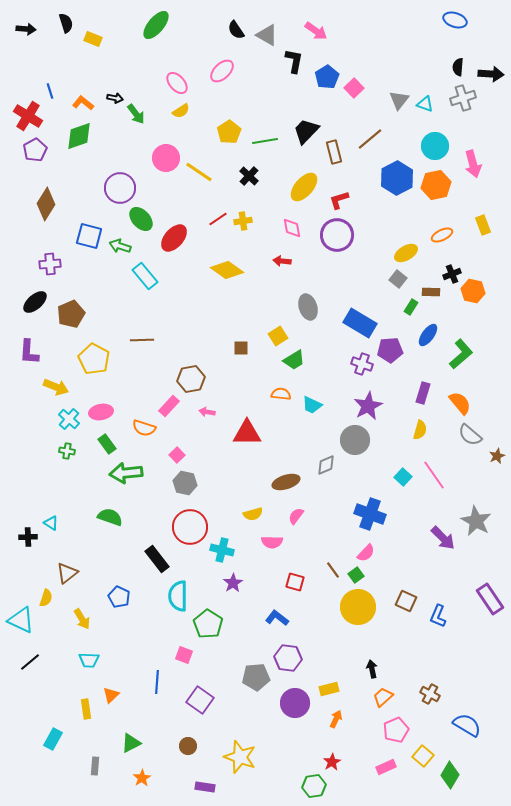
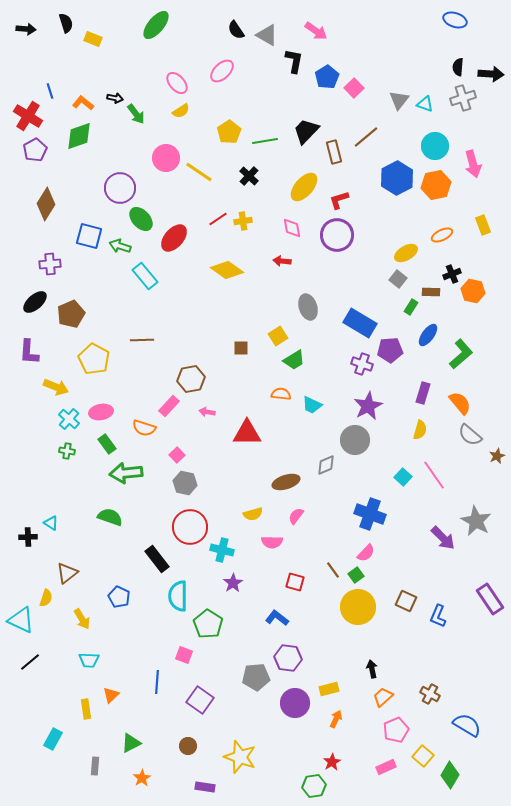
brown line at (370, 139): moved 4 px left, 2 px up
